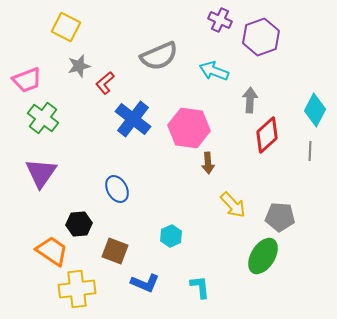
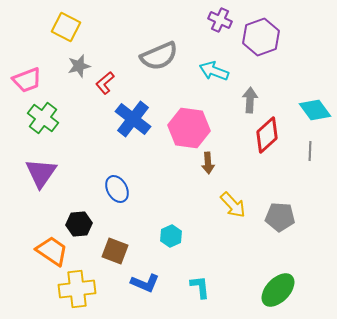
cyan diamond: rotated 64 degrees counterclockwise
green ellipse: moved 15 px right, 34 px down; rotated 12 degrees clockwise
